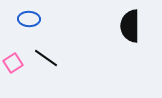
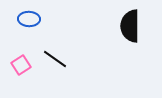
black line: moved 9 px right, 1 px down
pink square: moved 8 px right, 2 px down
